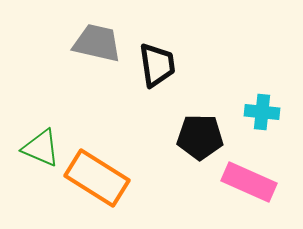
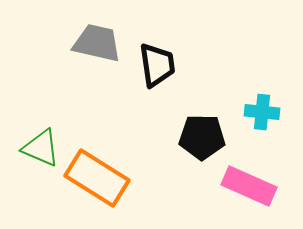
black pentagon: moved 2 px right
pink rectangle: moved 4 px down
